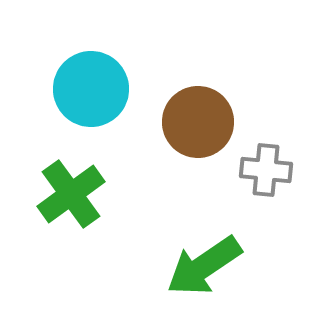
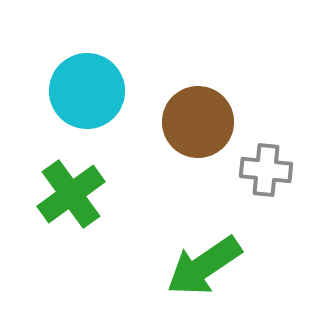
cyan circle: moved 4 px left, 2 px down
